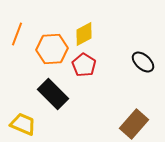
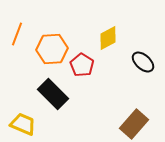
yellow diamond: moved 24 px right, 4 px down
red pentagon: moved 2 px left
